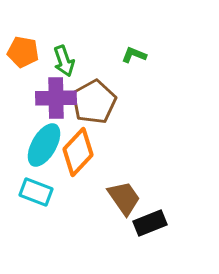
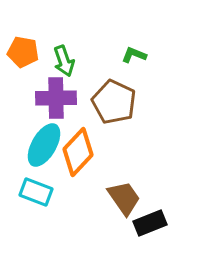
brown pentagon: moved 20 px right; rotated 18 degrees counterclockwise
